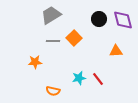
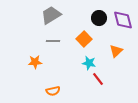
black circle: moved 1 px up
orange square: moved 10 px right, 1 px down
orange triangle: rotated 40 degrees counterclockwise
cyan star: moved 10 px right, 15 px up; rotated 24 degrees clockwise
orange semicircle: rotated 24 degrees counterclockwise
